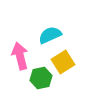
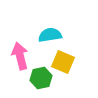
cyan semicircle: rotated 15 degrees clockwise
yellow square: rotated 35 degrees counterclockwise
